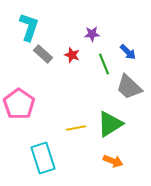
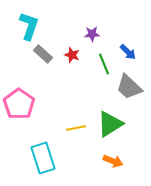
cyan L-shape: moved 1 px up
